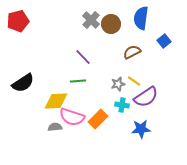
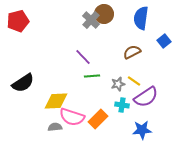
brown circle: moved 7 px left, 10 px up
green line: moved 14 px right, 5 px up
blue star: moved 1 px right, 1 px down
